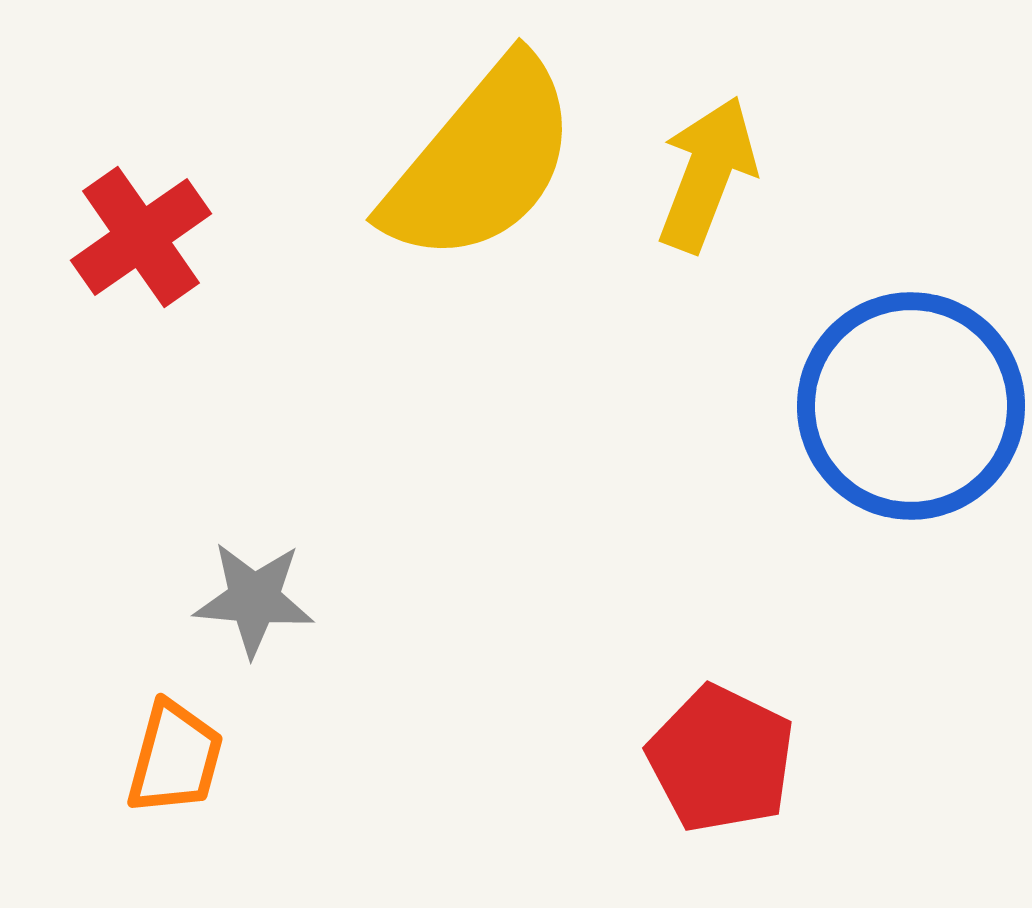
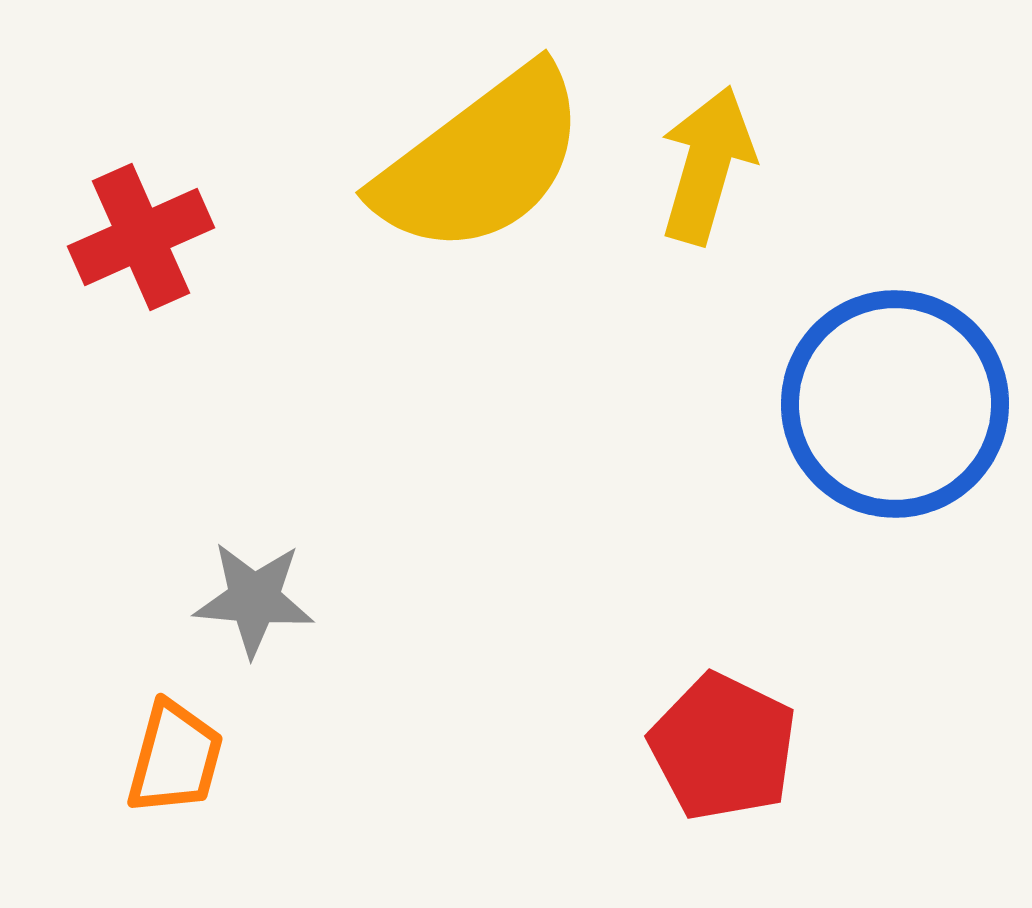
yellow semicircle: rotated 13 degrees clockwise
yellow arrow: moved 9 px up; rotated 5 degrees counterclockwise
red cross: rotated 11 degrees clockwise
blue circle: moved 16 px left, 2 px up
red pentagon: moved 2 px right, 12 px up
